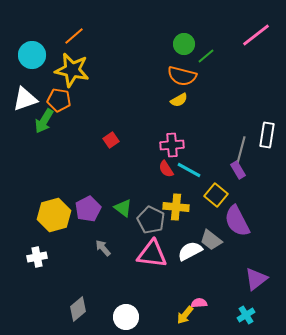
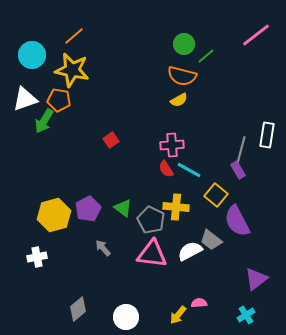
yellow arrow: moved 7 px left
